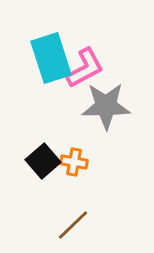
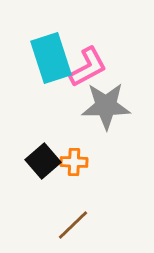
pink L-shape: moved 3 px right, 1 px up
orange cross: rotated 8 degrees counterclockwise
